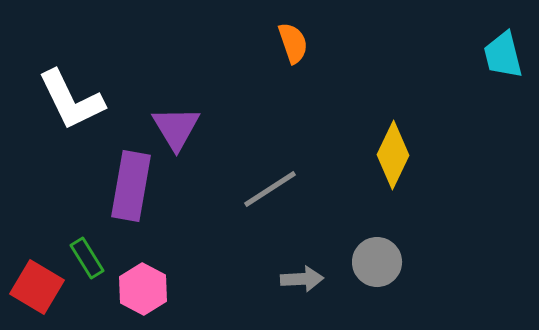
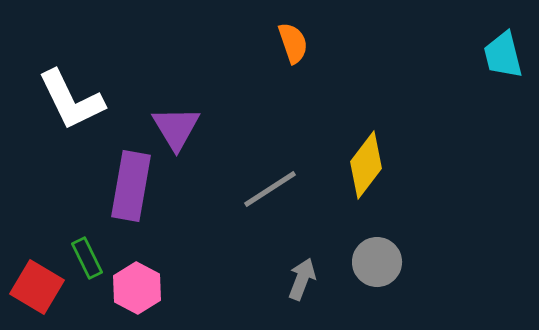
yellow diamond: moved 27 px left, 10 px down; rotated 12 degrees clockwise
green rectangle: rotated 6 degrees clockwise
gray arrow: rotated 66 degrees counterclockwise
pink hexagon: moved 6 px left, 1 px up
